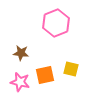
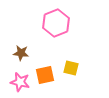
yellow square: moved 1 px up
